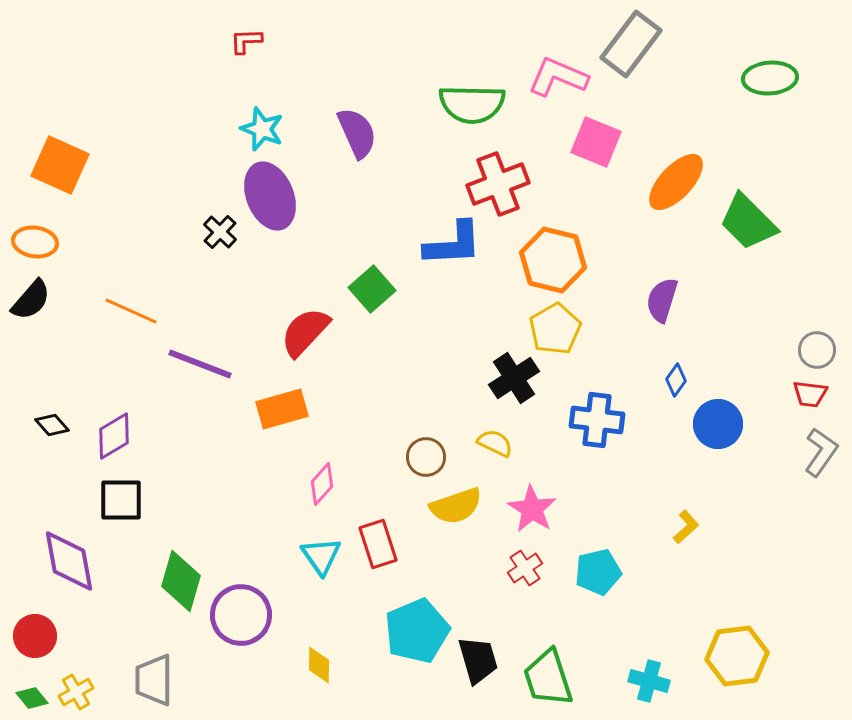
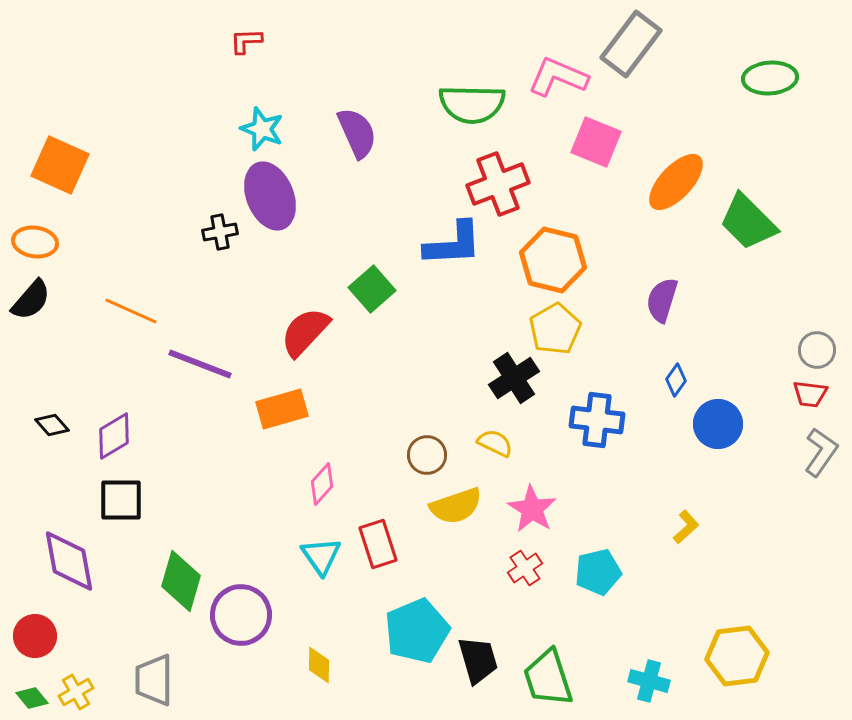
black cross at (220, 232): rotated 36 degrees clockwise
brown circle at (426, 457): moved 1 px right, 2 px up
